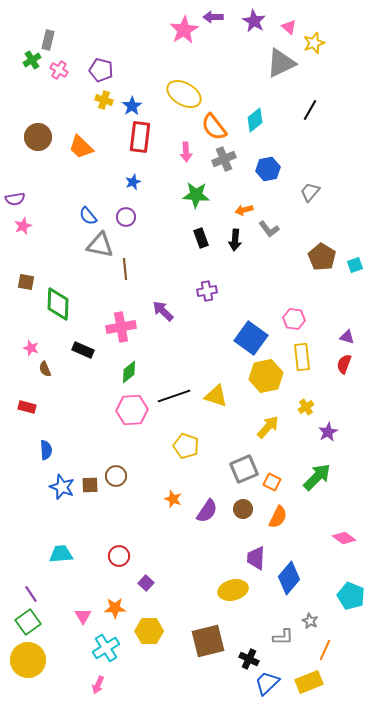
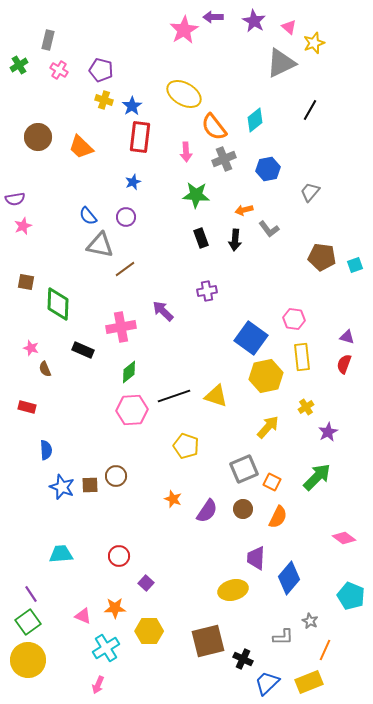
green cross at (32, 60): moved 13 px left, 5 px down
brown pentagon at (322, 257): rotated 24 degrees counterclockwise
brown line at (125, 269): rotated 60 degrees clockwise
pink triangle at (83, 616): rotated 36 degrees counterclockwise
black cross at (249, 659): moved 6 px left
